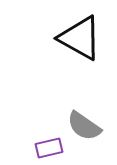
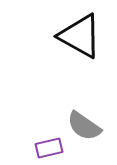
black triangle: moved 2 px up
